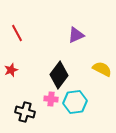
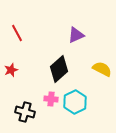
black diamond: moved 6 px up; rotated 12 degrees clockwise
cyan hexagon: rotated 20 degrees counterclockwise
